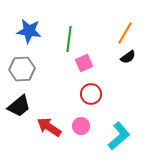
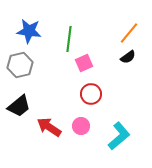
orange line: moved 4 px right; rotated 10 degrees clockwise
gray hexagon: moved 2 px left, 4 px up; rotated 10 degrees counterclockwise
